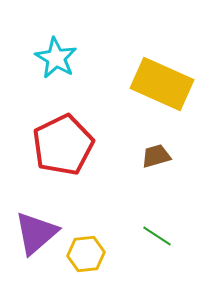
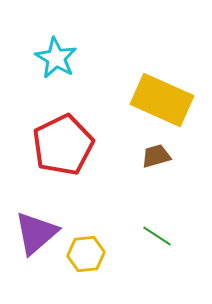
yellow rectangle: moved 16 px down
